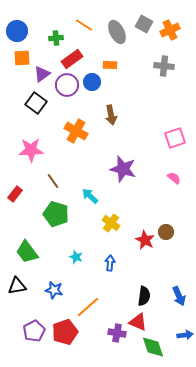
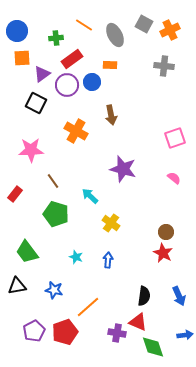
gray ellipse at (117, 32): moved 2 px left, 3 px down
black square at (36, 103): rotated 10 degrees counterclockwise
red star at (145, 240): moved 18 px right, 13 px down
blue arrow at (110, 263): moved 2 px left, 3 px up
